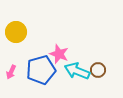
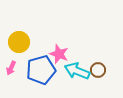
yellow circle: moved 3 px right, 10 px down
pink arrow: moved 4 px up
